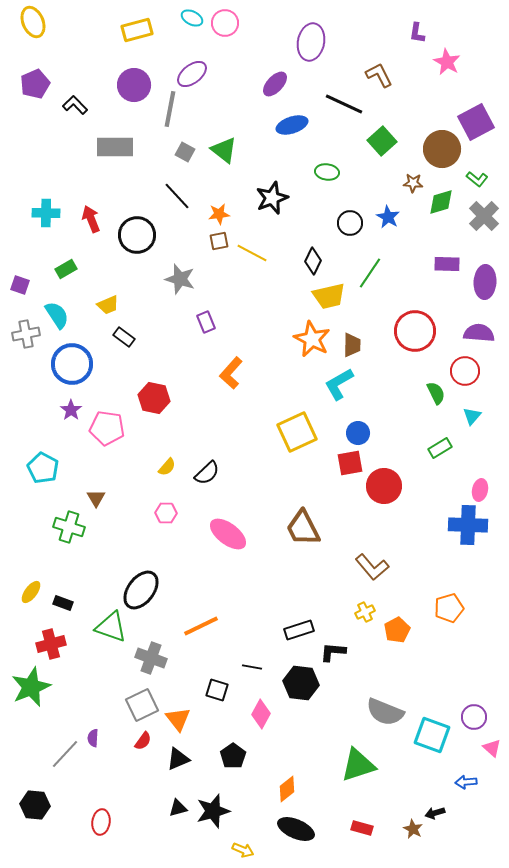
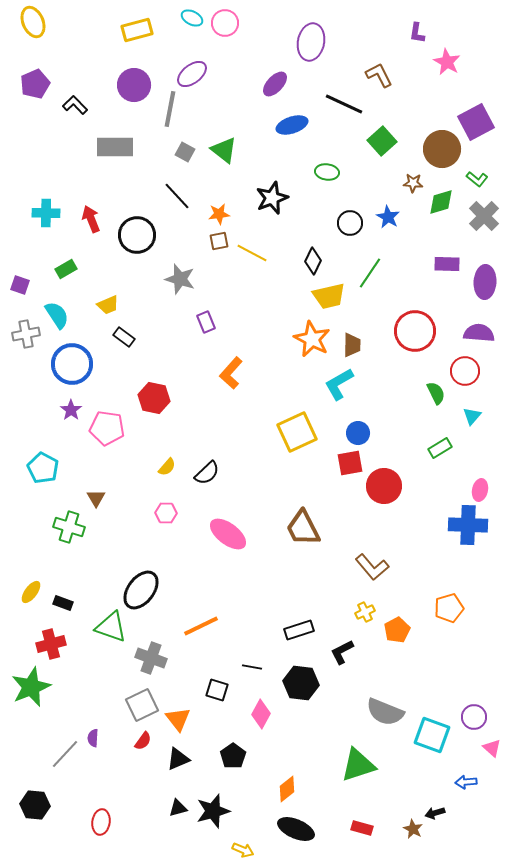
black L-shape at (333, 652): moved 9 px right; rotated 32 degrees counterclockwise
